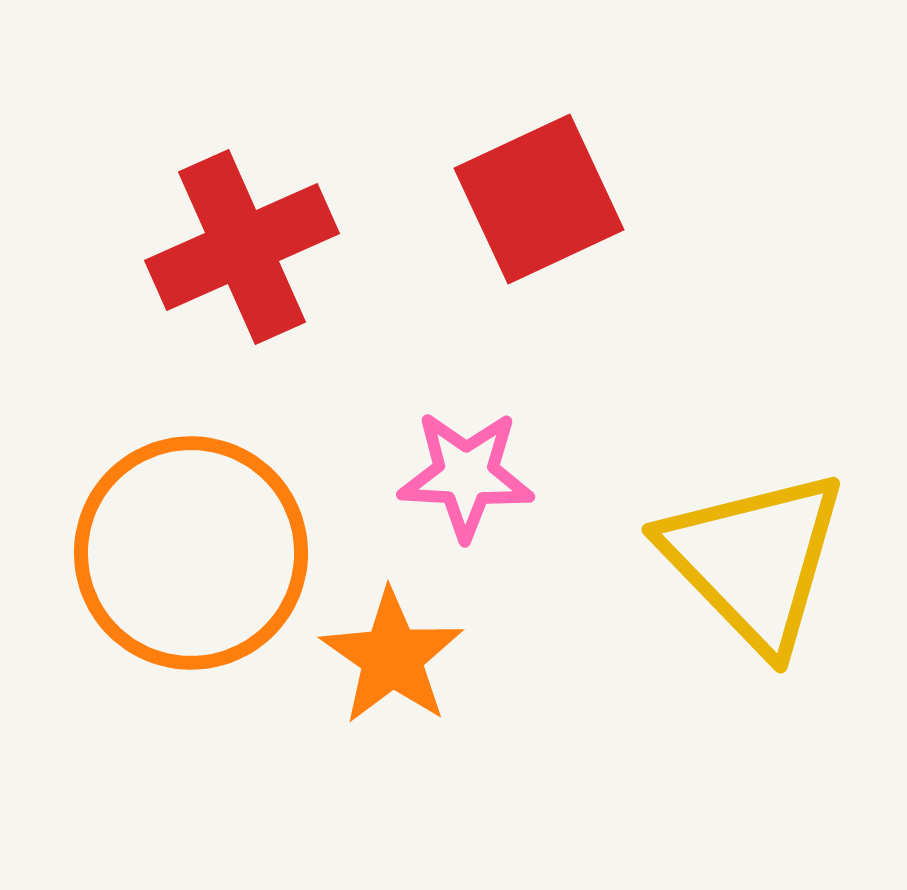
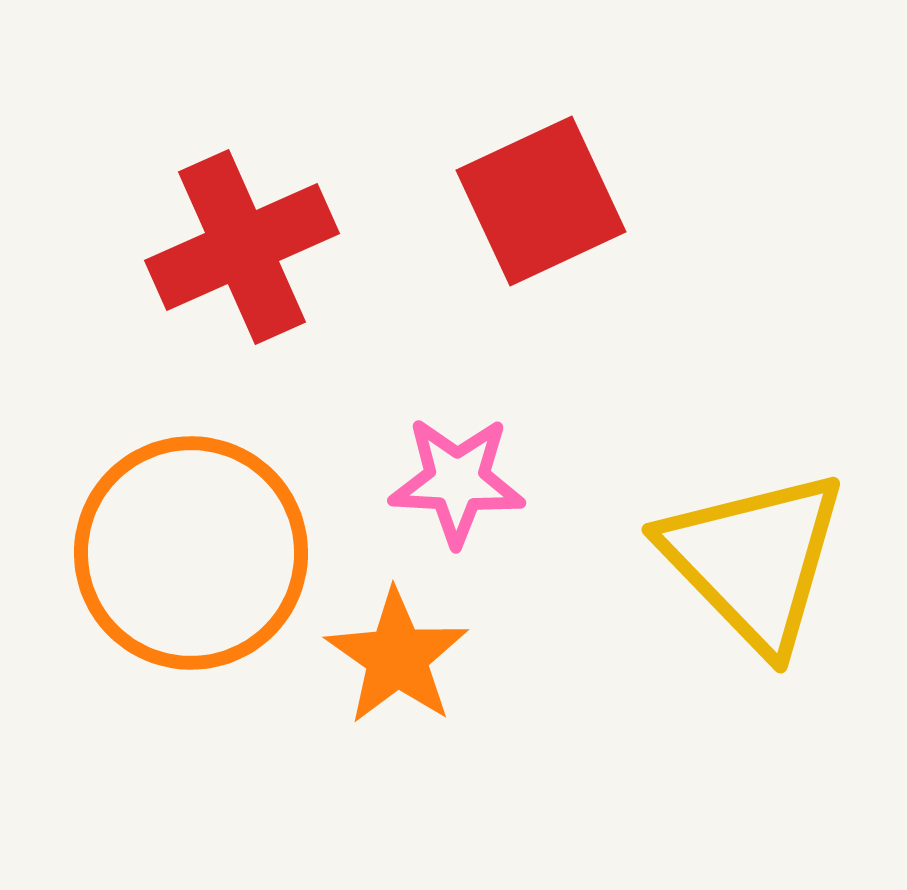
red square: moved 2 px right, 2 px down
pink star: moved 9 px left, 6 px down
orange star: moved 5 px right
